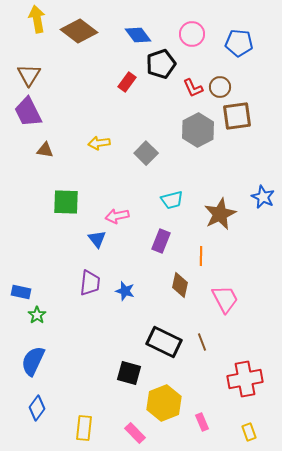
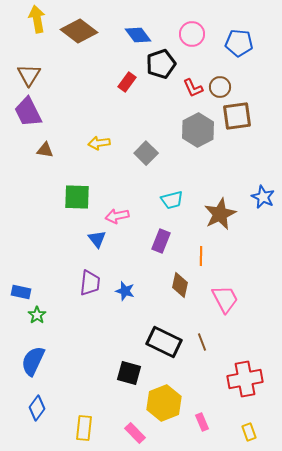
green square at (66, 202): moved 11 px right, 5 px up
